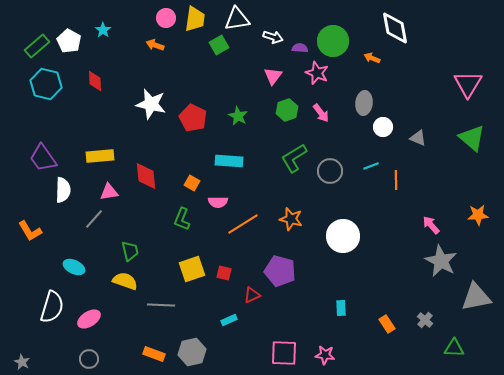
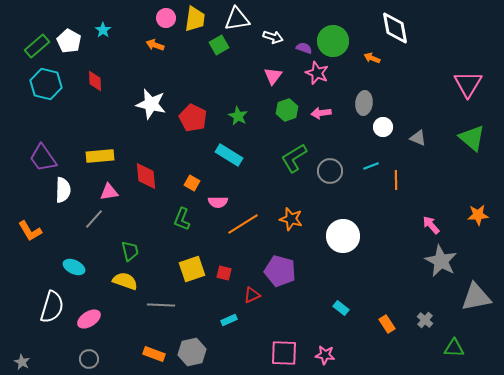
purple semicircle at (300, 48): moved 4 px right; rotated 14 degrees clockwise
pink arrow at (321, 113): rotated 120 degrees clockwise
cyan rectangle at (229, 161): moved 6 px up; rotated 28 degrees clockwise
cyan rectangle at (341, 308): rotated 49 degrees counterclockwise
